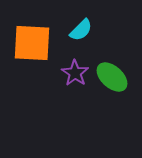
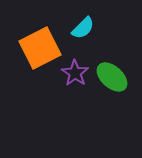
cyan semicircle: moved 2 px right, 2 px up
orange square: moved 8 px right, 5 px down; rotated 30 degrees counterclockwise
